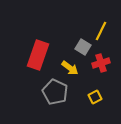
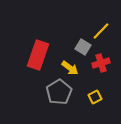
yellow line: rotated 18 degrees clockwise
gray pentagon: moved 4 px right; rotated 15 degrees clockwise
